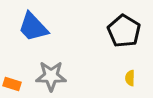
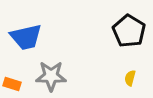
blue trapezoid: moved 7 px left, 10 px down; rotated 60 degrees counterclockwise
black pentagon: moved 5 px right
yellow semicircle: rotated 14 degrees clockwise
